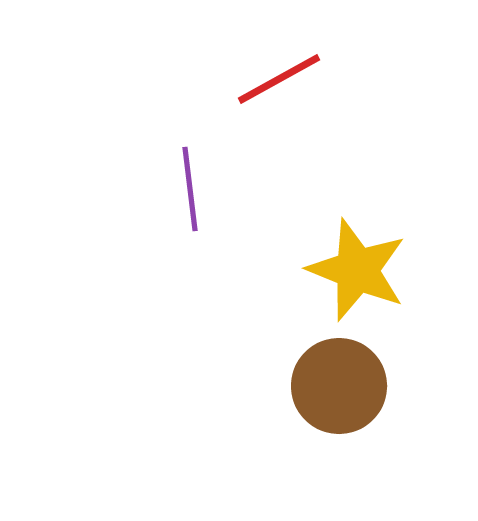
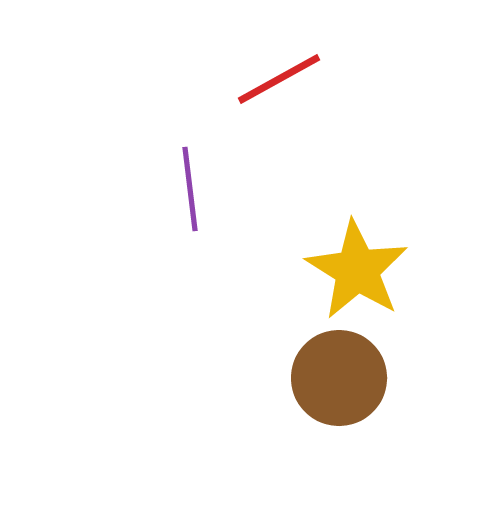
yellow star: rotated 10 degrees clockwise
brown circle: moved 8 px up
